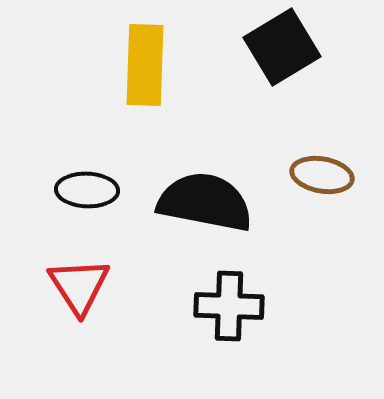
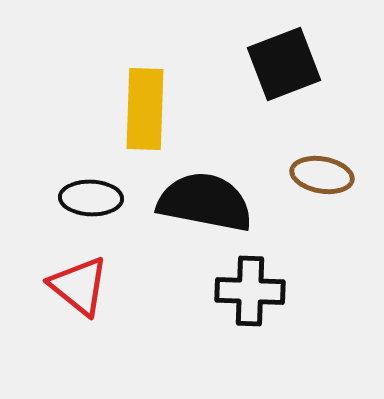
black square: moved 2 px right, 17 px down; rotated 10 degrees clockwise
yellow rectangle: moved 44 px down
black ellipse: moved 4 px right, 8 px down
red triangle: rotated 18 degrees counterclockwise
black cross: moved 21 px right, 15 px up
